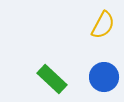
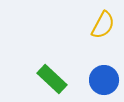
blue circle: moved 3 px down
